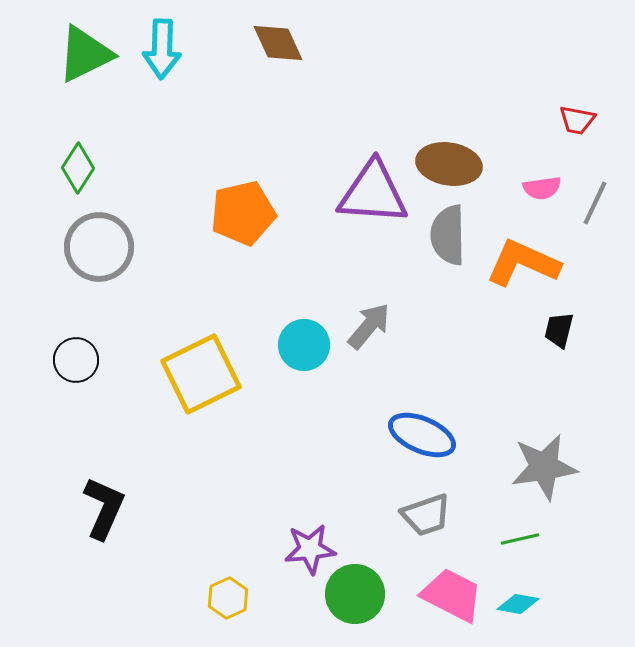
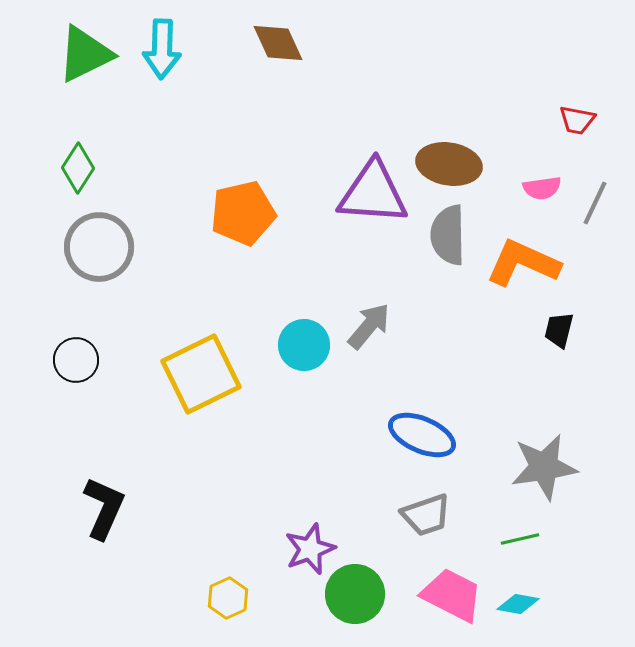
purple star: rotated 15 degrees counterclockwise
